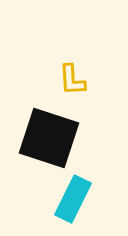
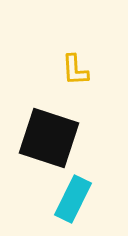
yellow L-shape: moved 3 px right, 10 px up
